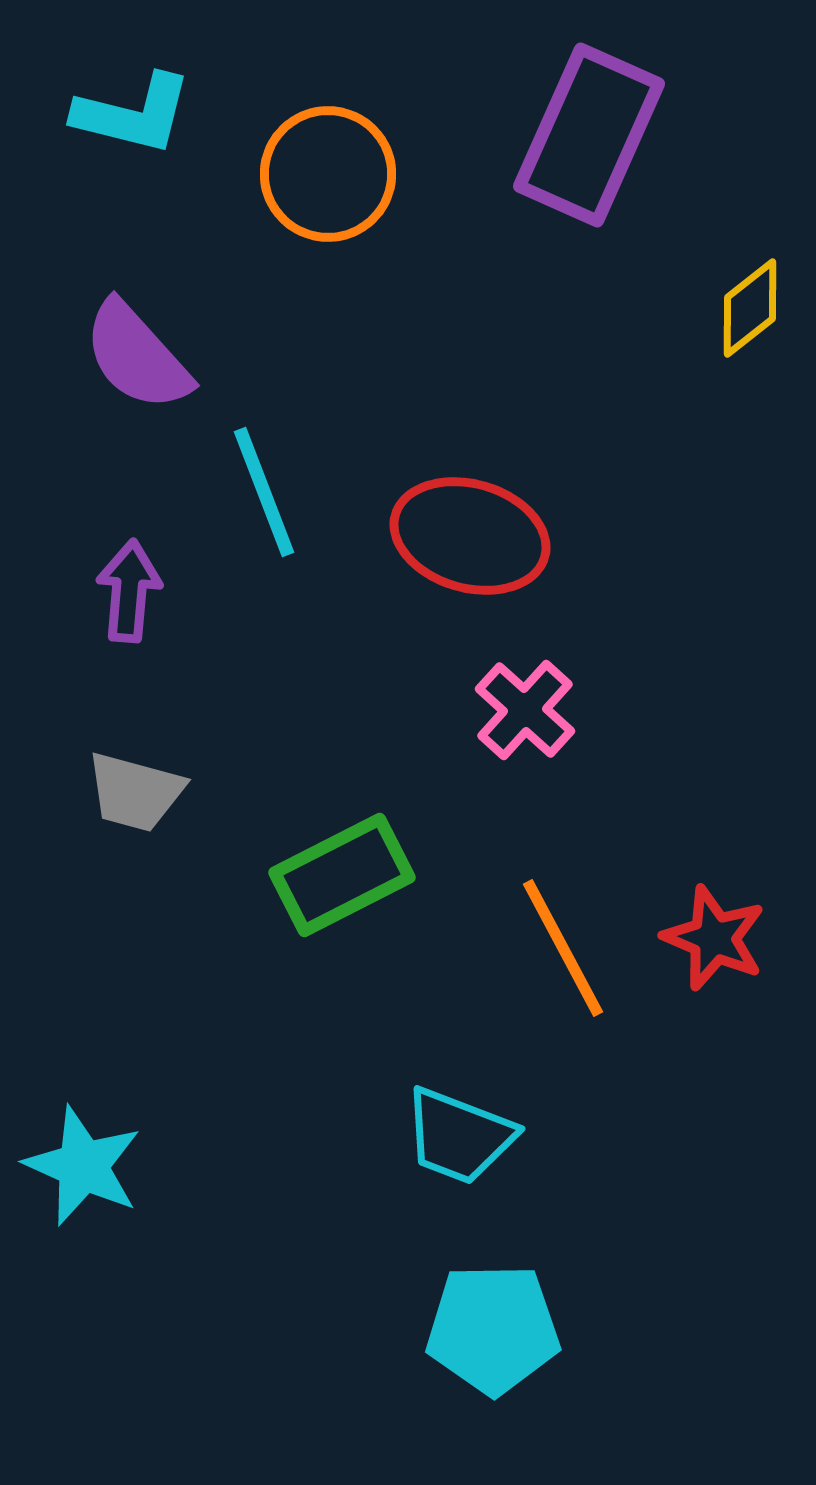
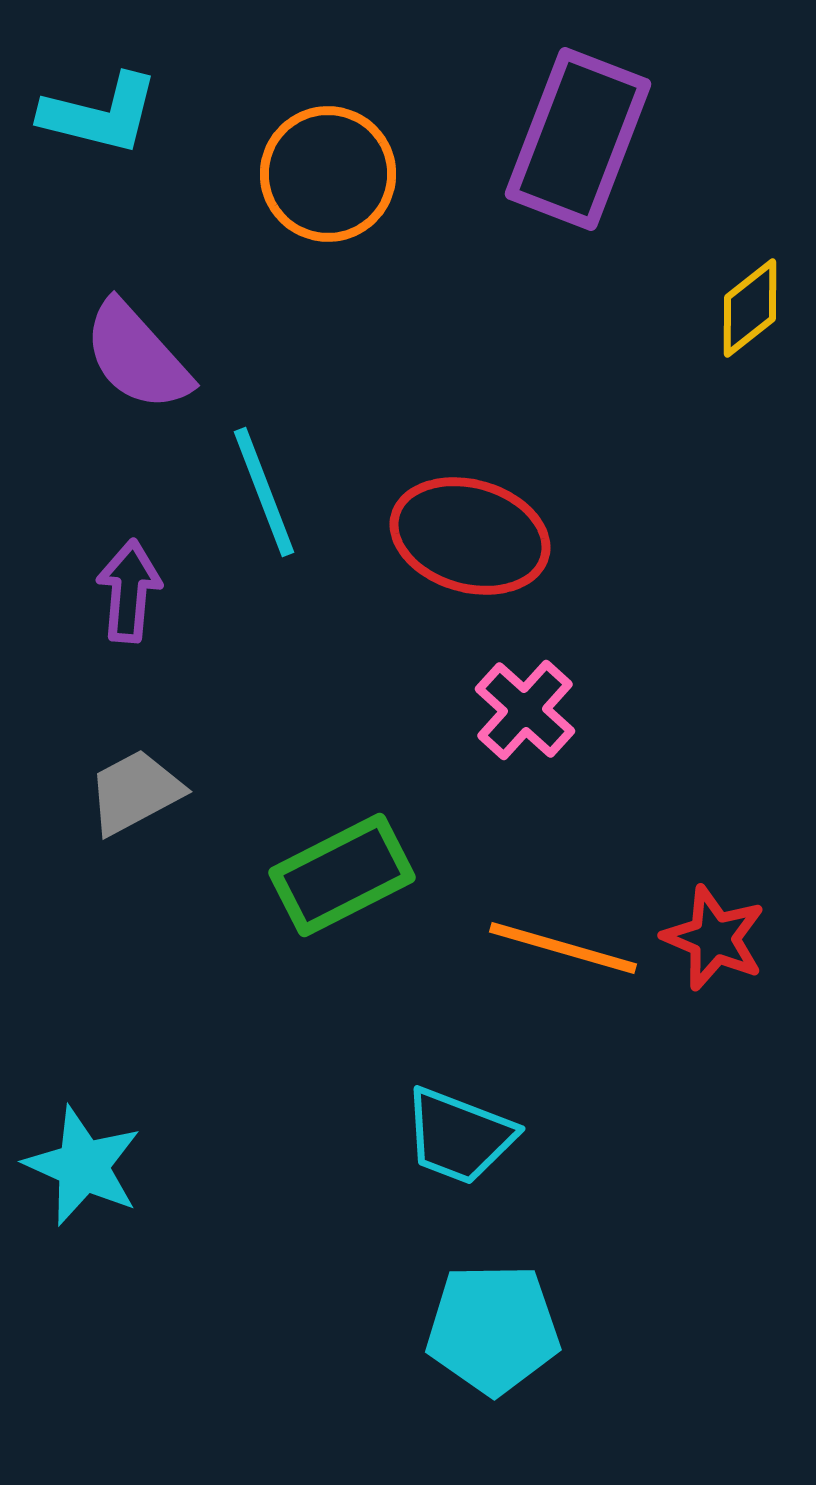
cyan L-shape: moved 33 px left
purple rectangle: moved 11 px left, 4 px down; rotated 3 degrees counterclockwise
gray trapezoid: rotated 137 degrees clockwise
orange line: rotated 46 degrees counterclockwise
